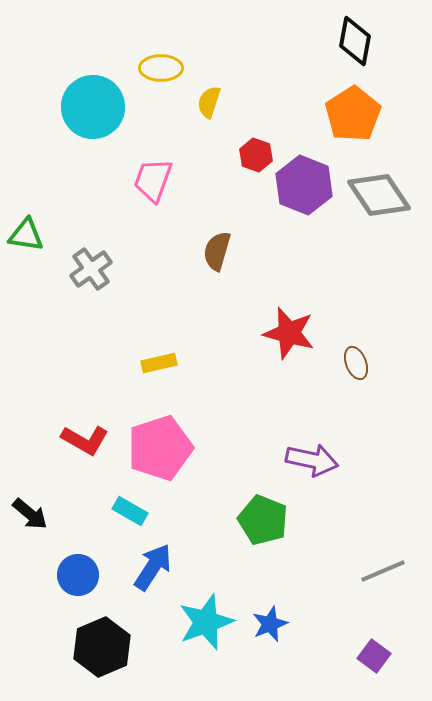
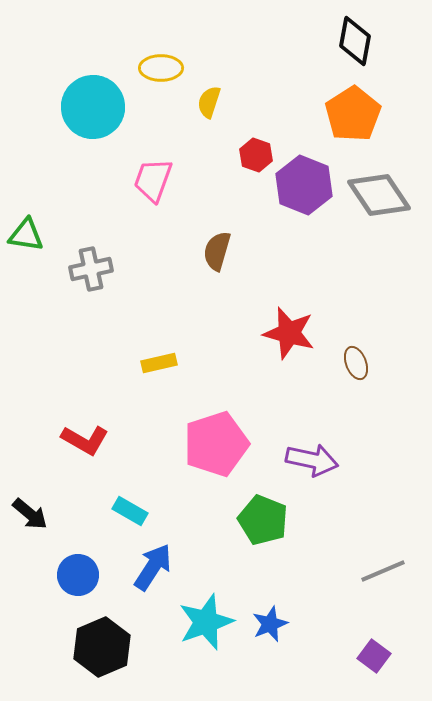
gray cross: rotated 24 degrees clockwise
pink pentagon: moved 56 px right, 4 px up
